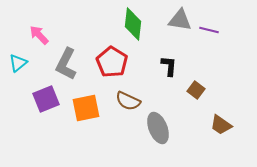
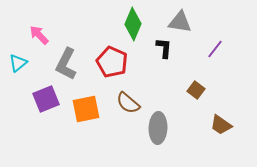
gray triangle: moved 2 px down
green diamond: rotated 16 degrees clockwise
purple line: moved 6 px right, 19 px down; rotated 66 degrees counterclockwise
red pentagon: rotated 8 degrees counterclockwise
black L-shape: moved 5 px left, 18 px up
brown semicircle: moved 2 px down; rotated 15 degrees clockwise
orange square: moved 1 px down
gray ellipse: rotated 24 degrees clockwise
